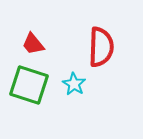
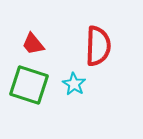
red semicircle: moved 3 px left, 1 px up
